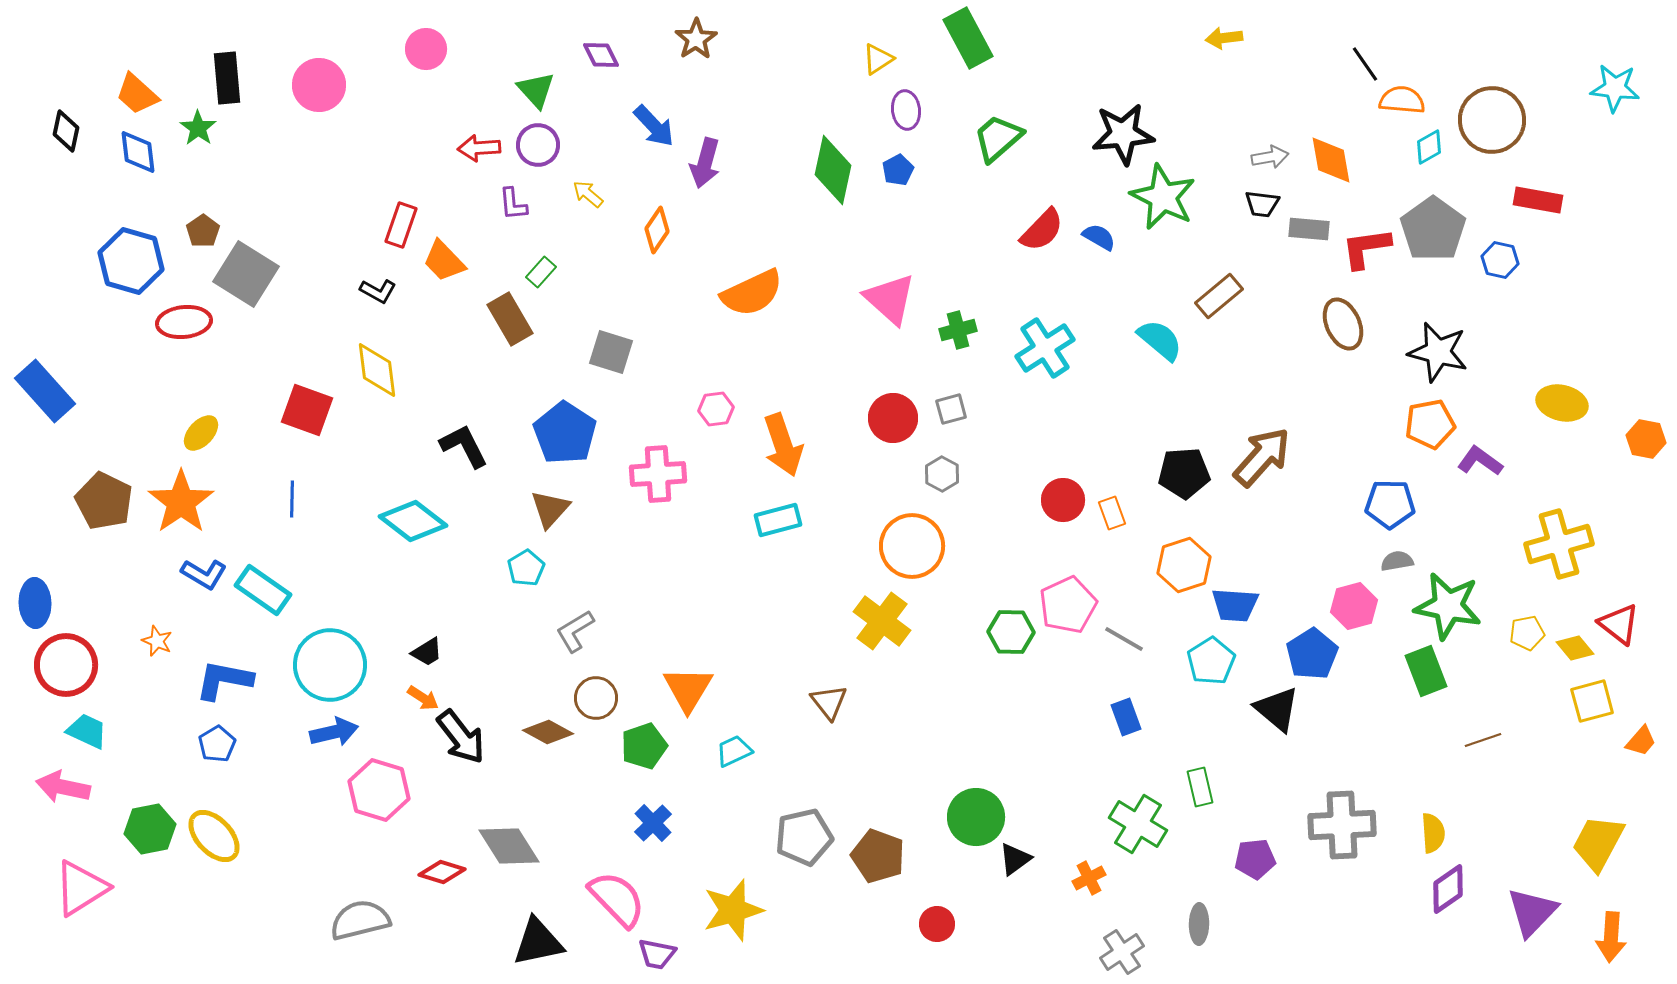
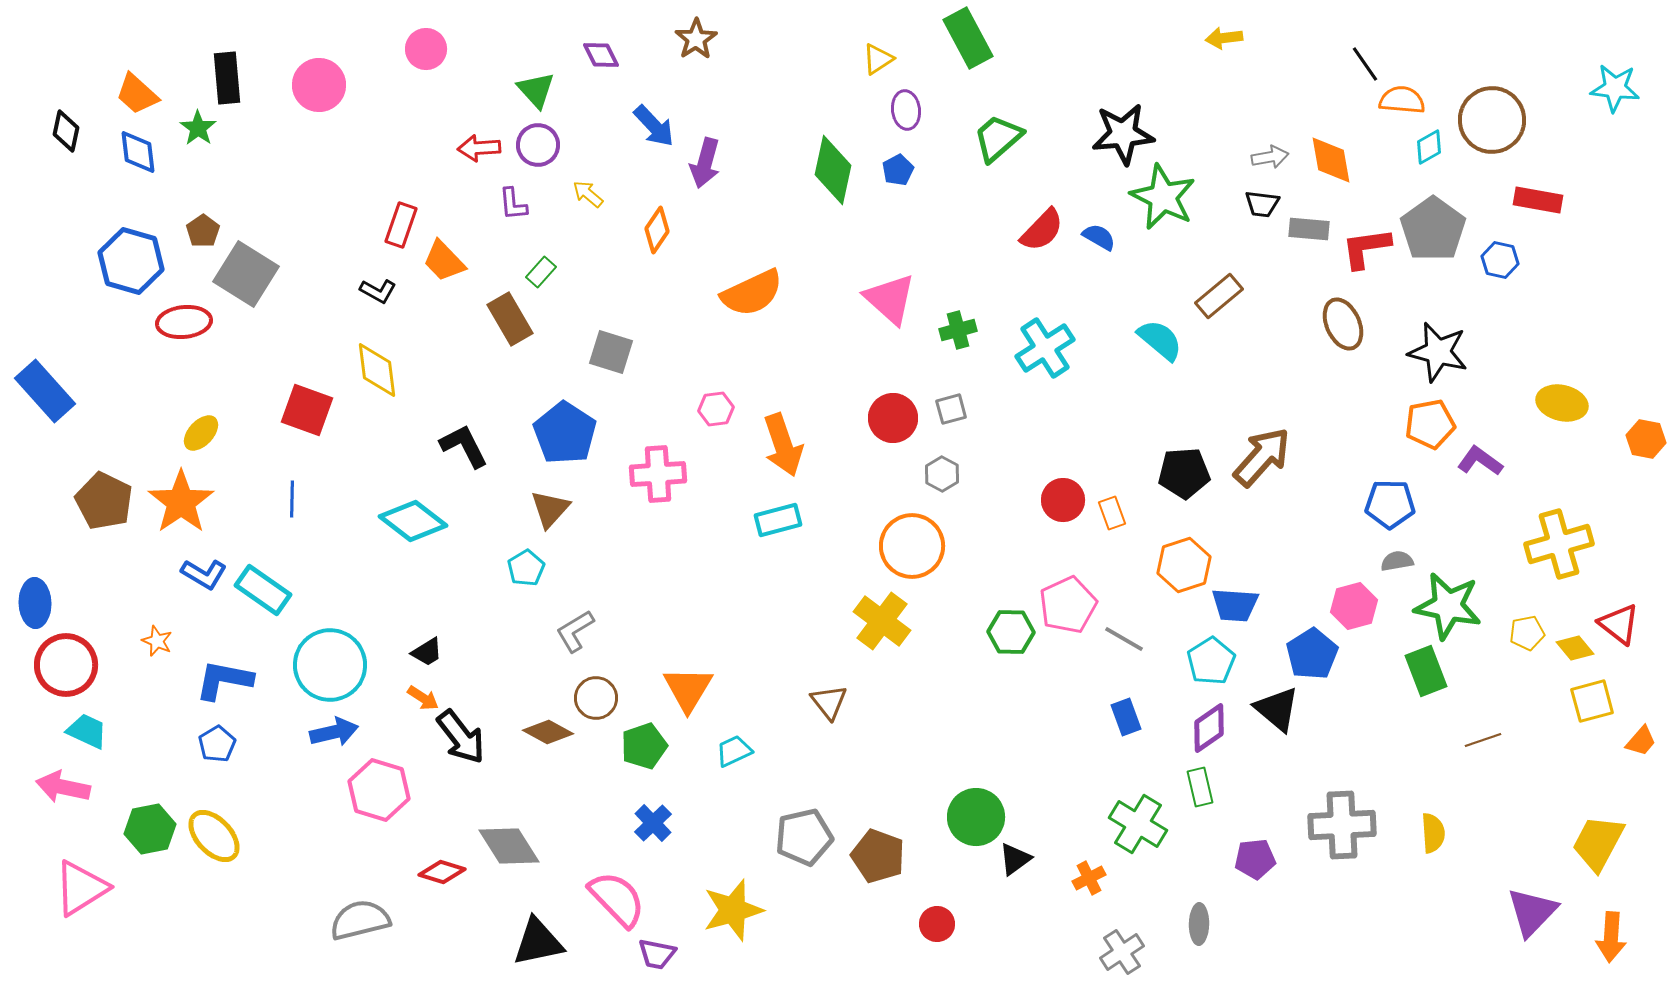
purple diamond at (1448, 889): moved 239 px left, 161 px up
